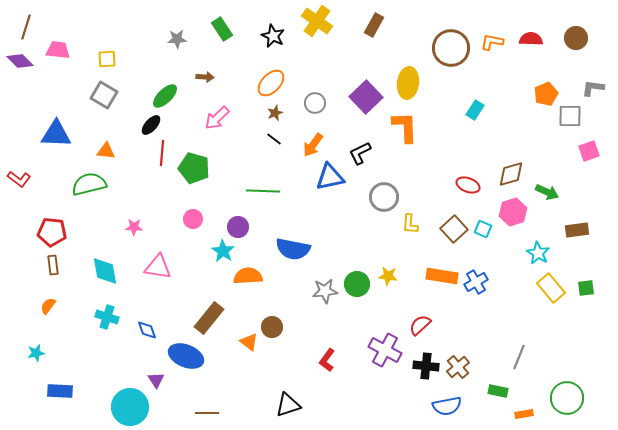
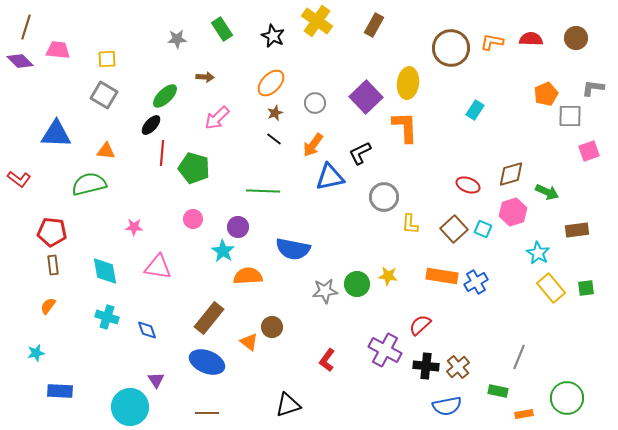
blue ellipse at (186, 356): moved 21 px right, 6 px down
